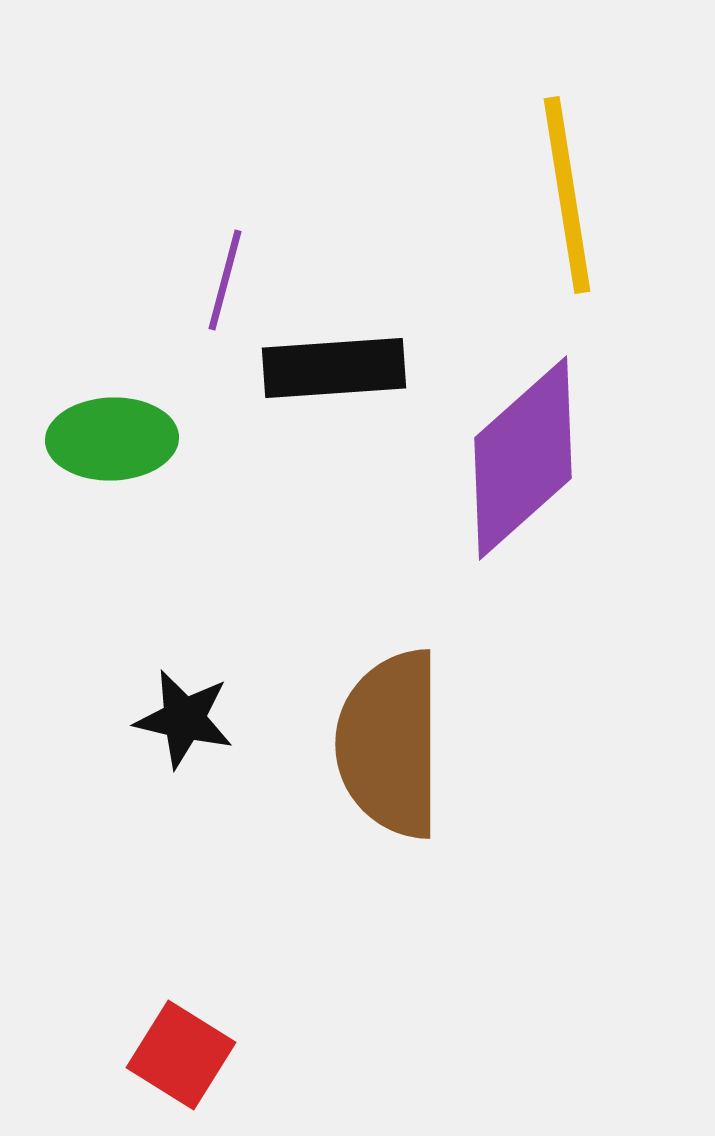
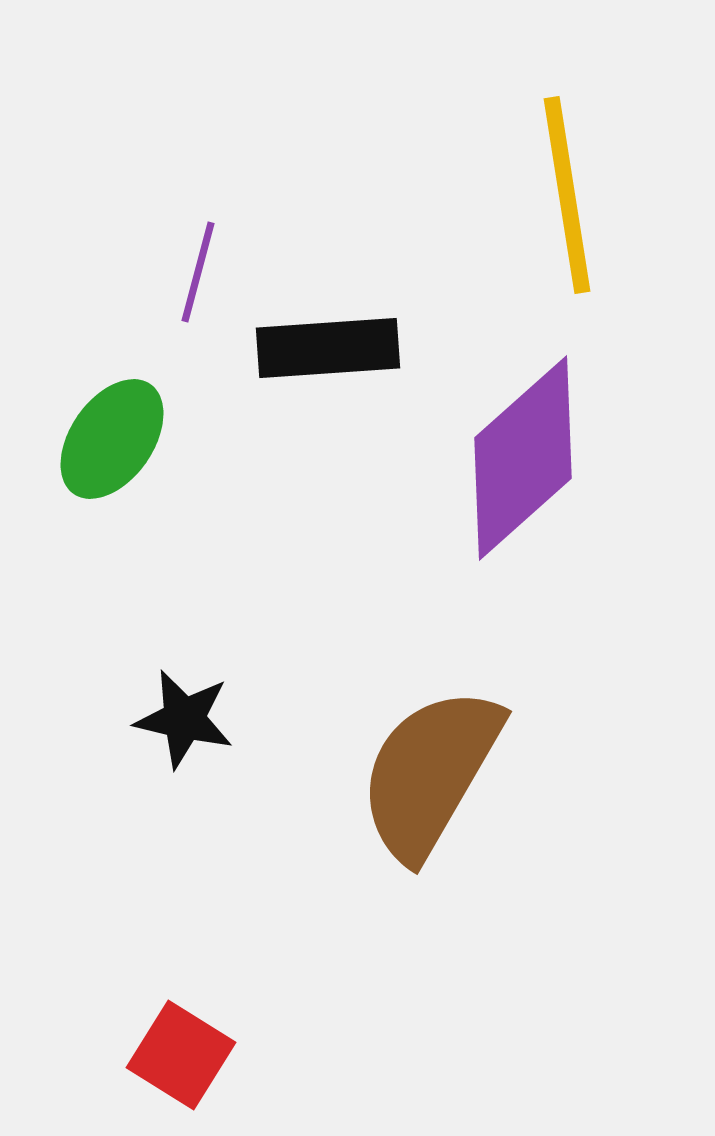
purple line: moved 27 px left, 8 px up
black rectangle: moved 6 px left, 20 px up
green ellipse: rotated 53 degrees counterclockwise
brown semicircle: moved 40 px right, 29 px down; rotated 30 degrees clockwise
